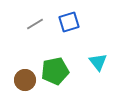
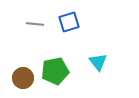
gray line: rotated 36 degrees clockwise
brown circle: moved 2 px left, 2 px up
